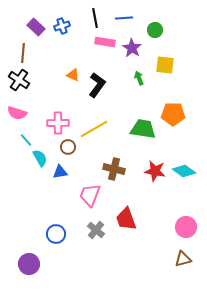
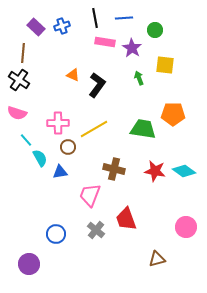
brown triangle: moved 26 px left
